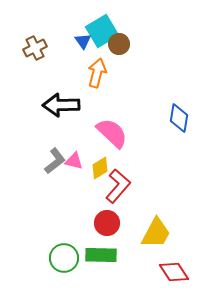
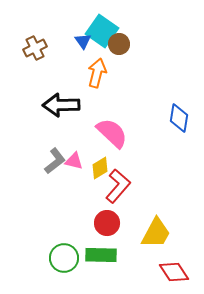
cyan square: rotated 24 degrees counterclockwise
